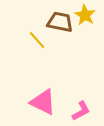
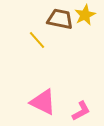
yellow star: rotated 15 degrees clockwise
brown trapezoid: moved 3 px up
